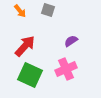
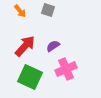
purple semicircle: moved 18 px left, 5 px down
green square: moved 2 px down
